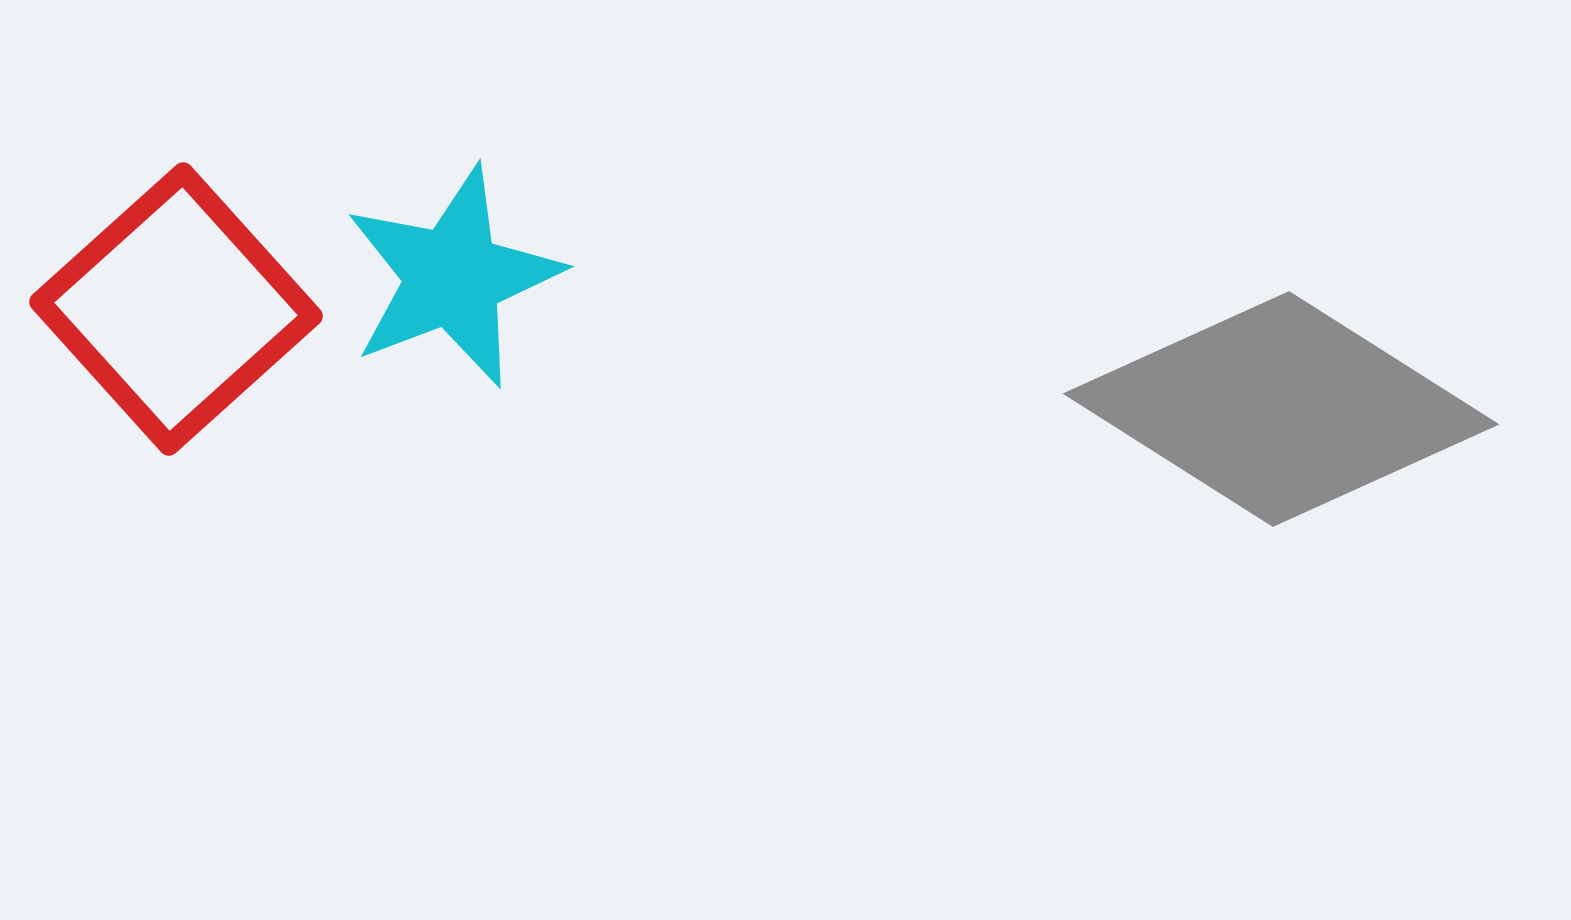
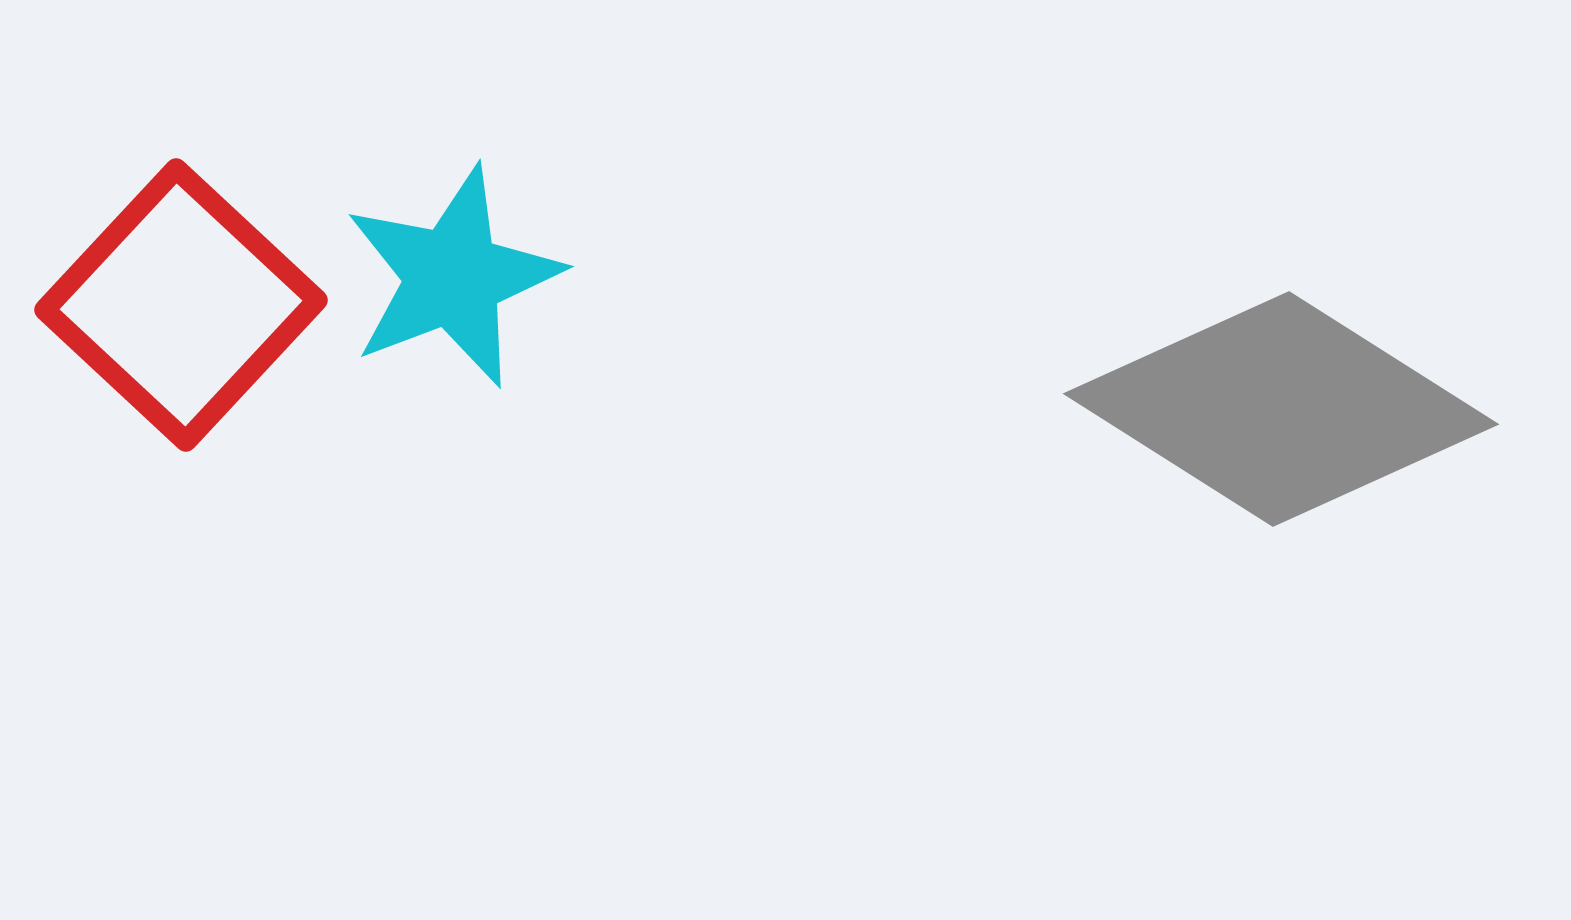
red square: moved 5 px right, 4 px up; rotated 5 degrees counterclockwise
